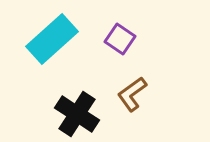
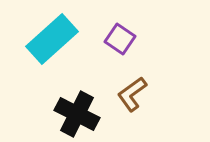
black cross: rotated 6 degrees counterclockwise
